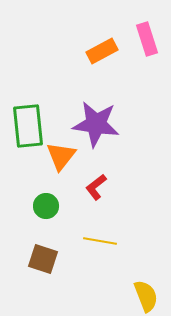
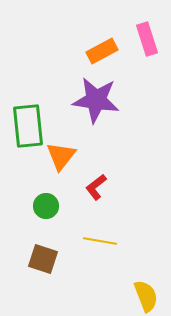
purple star: moved 24 px up
